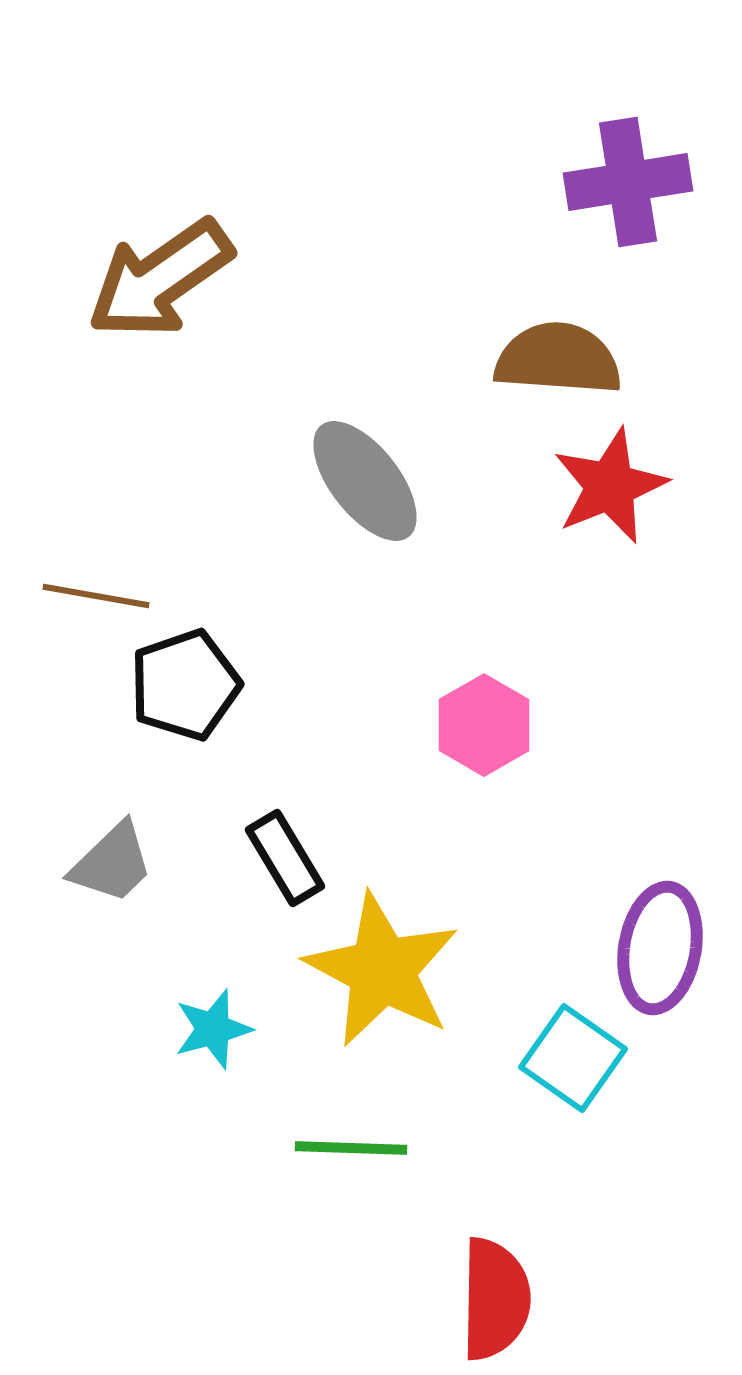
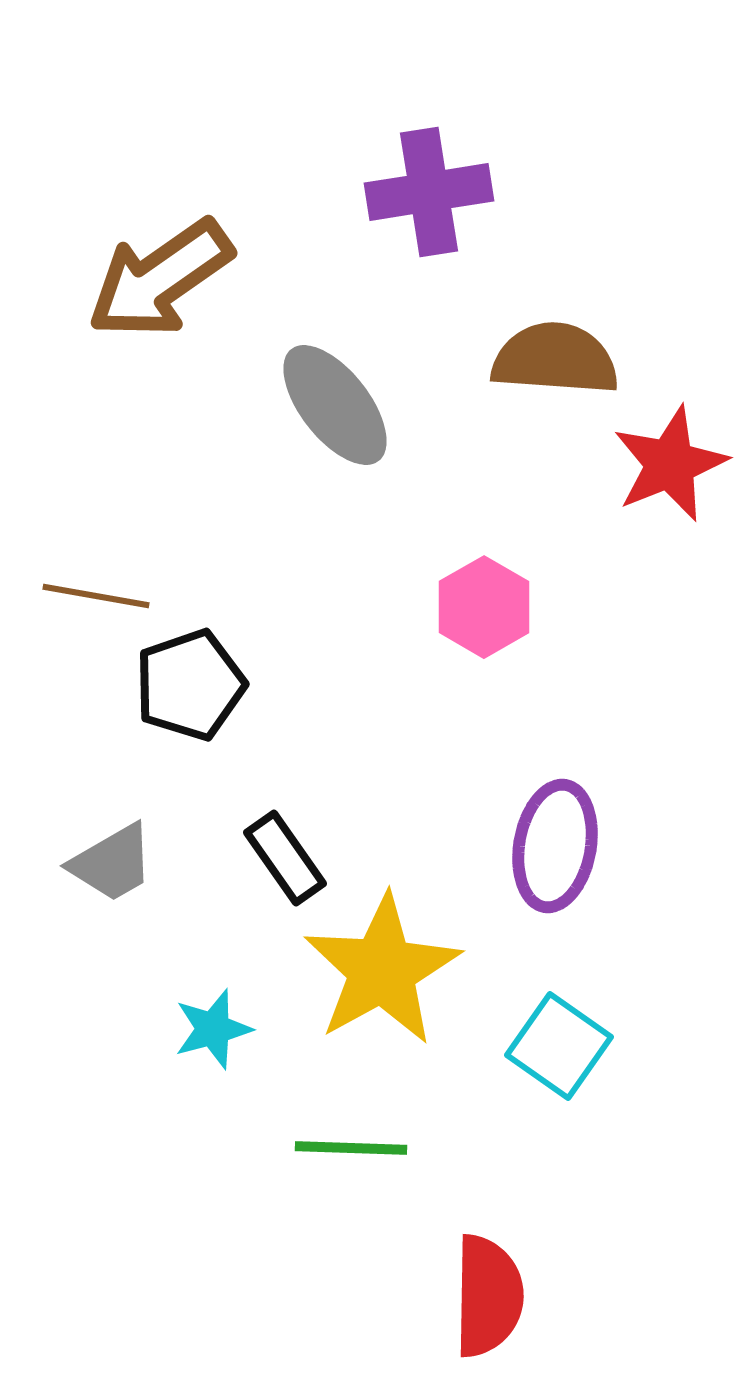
purple cross: moved 199 px left, 10 px down
brown semicircle: moved 3 px left
gray ellipse: moved 30 px left, 76 px up
red star: moved 60 px right, 22 px up
black pentagon: moved 5 px right
pink hexagon: moved 118 px up
black rectangle: rotated 4 degrees counterclockwise
gray trapezoid: rotated 14 degrees clockwise
purple ellipse: moved 105 px left, 102 px up
yellow star: rotated 15 degrees clockwise
cyan square: moved 14 px left, 12 px up
red semicircle: moved 7 px left, 3 px up
